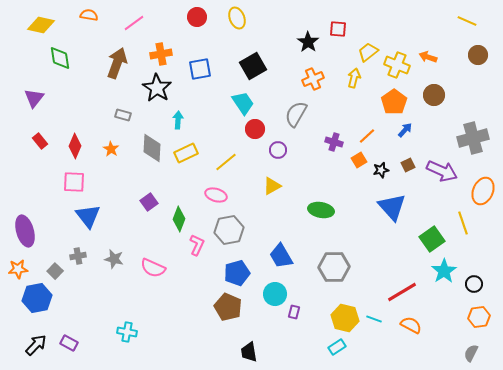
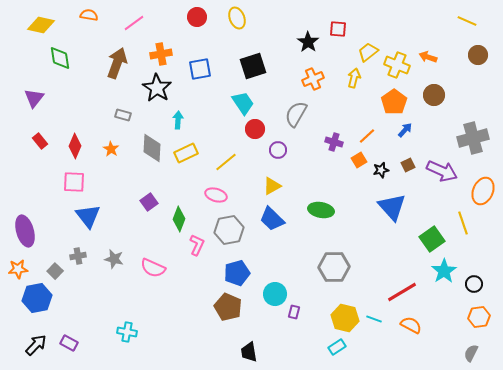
black square at (253, 66): rotated 12 degrees clockwise
blue trapezoid at (281, 256): moved 9 px left, 37 px up; rotated 16 degrees counterclockwise
